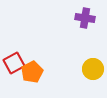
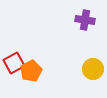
purple cross: moved 2 px down
orange pentagon: moved 1 px left, 1 px up
